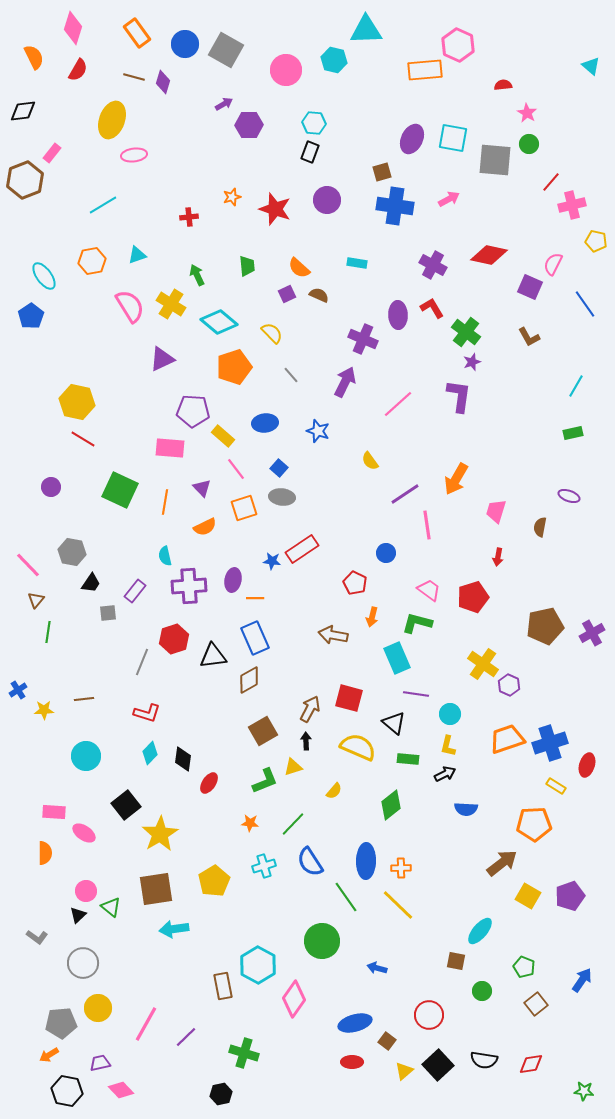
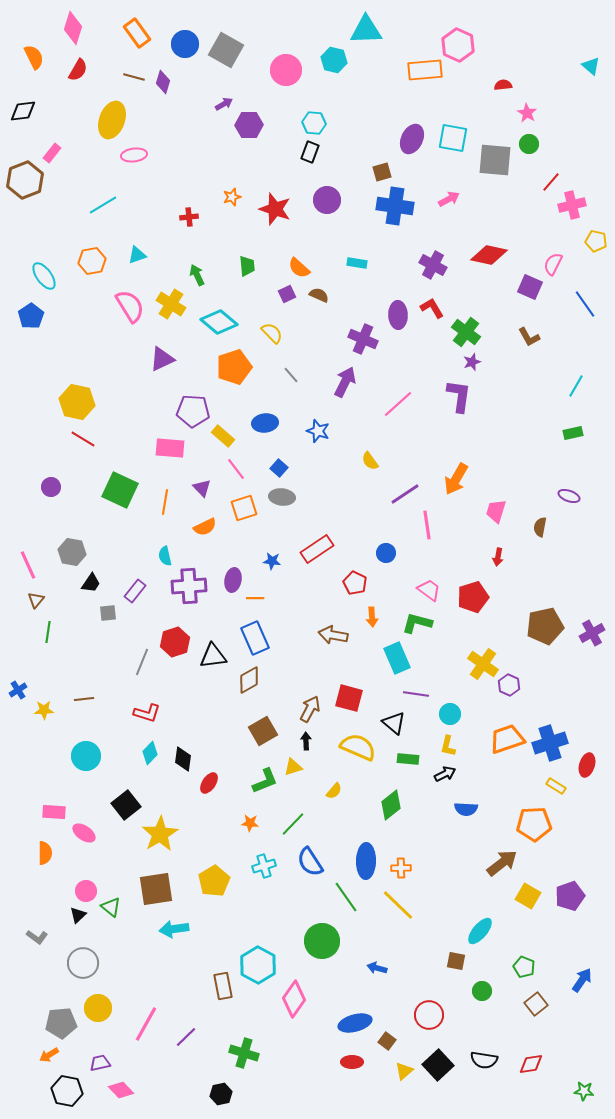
red rectangle at (302, 549): moved 15 px right
pink line at (28, 565): rotated 20 degrees clockwise
orange arrow at (372, 617): rotated 18 degrees counterclockwise
red hexagon at (174, 639): moved 1 px right, 3 px down
